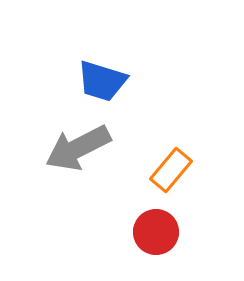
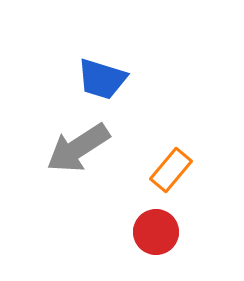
blue trapezoid: moved 2 px up
gray arrow: rotated 6 degrees counterclockwise
